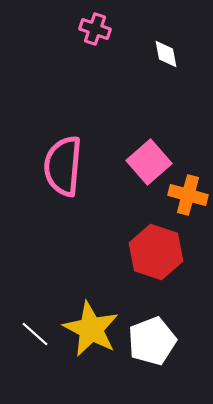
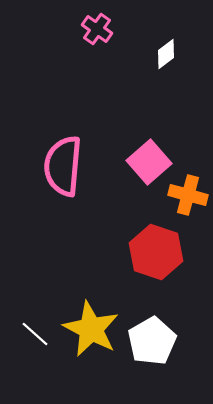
pink cross: moved 2 px right; rotated 16 degrees clockwise
white diamond: rotated 64 degrees clockwise
white pentagon: rotated 9 degrees counterclockwise
